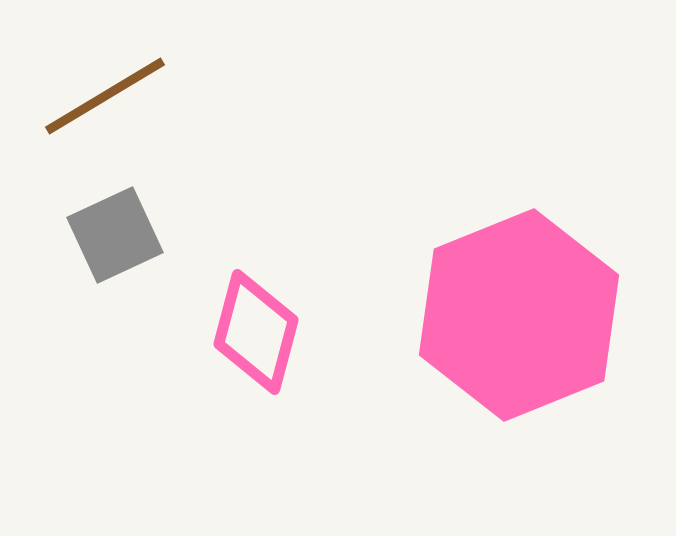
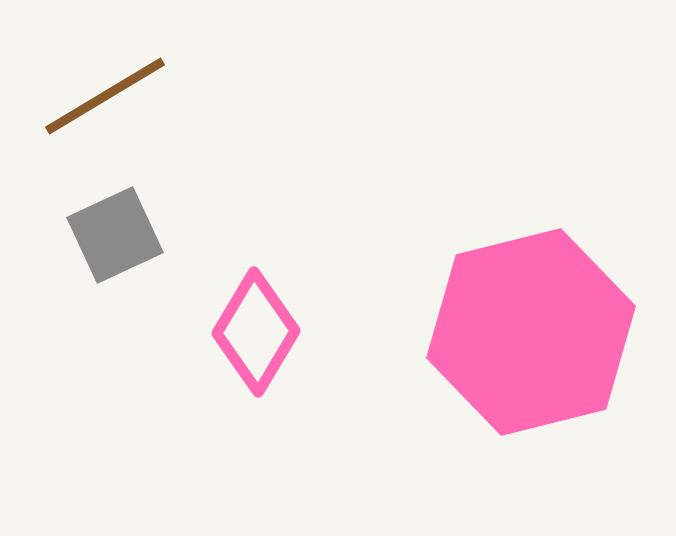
pink hexagon: moved 12 px right, 17 px down; rotated 8 degrees clockwise
pink diamond: rotated 16 degrees clockwise
